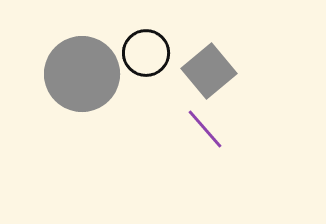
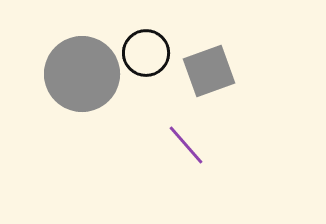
gray square: rotated 20 degrees clockwise
purple line: moved 19 px left, 16 px down
